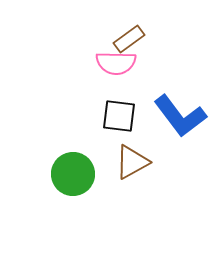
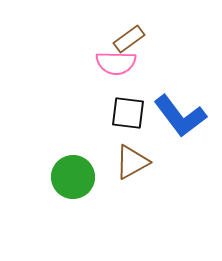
black square: moved 9 px right, 3 px up
green circle: moved 3 px down
